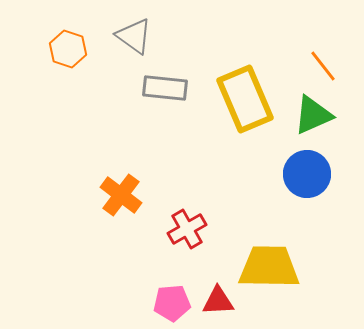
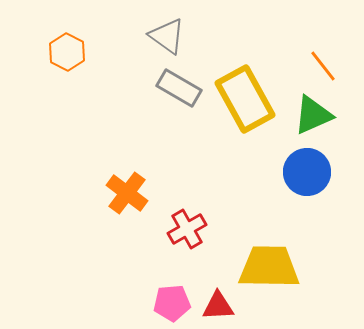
gray triangle: moved 33 px right
orange hexagon: moved 1 px left, 3 px down; rotated 9 degrees clockwise
gray rectangle: moved 14 px right; rotated 24 degrees clockwise
yellow rectangle: rotated 6 degrees counterclockwise
blue circle: moved 2 px up
orange cross: moved 6 px right, 2 px up
red triangle: moved 5 px down
